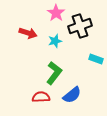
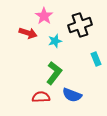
pink star: moved 12 px left, 3 px down
black cross: moved 1 px up
cyan rectangle: rotated 48 degrees clockwise
blue semicircle: rotated 60 degrees clockwise
